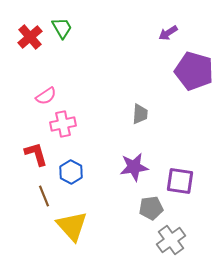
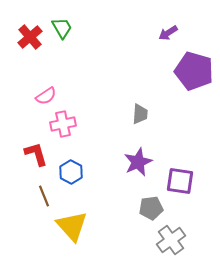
purple star: moved 4 px right, 5 px up; rotated 16 degrees counterclockwise
